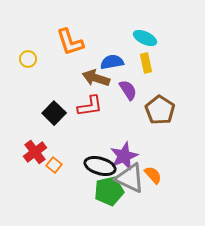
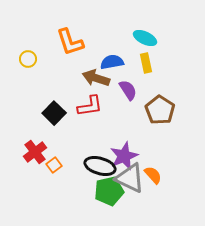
orange square: rotated 14 degrees clockwise
